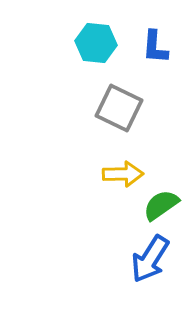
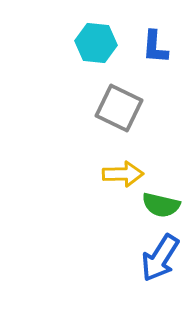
green semicircle: rotated 132 degrees counterclockwise
blue arrow: moved 10 px right, 1 px up
